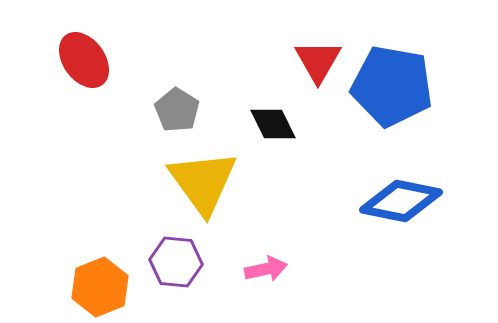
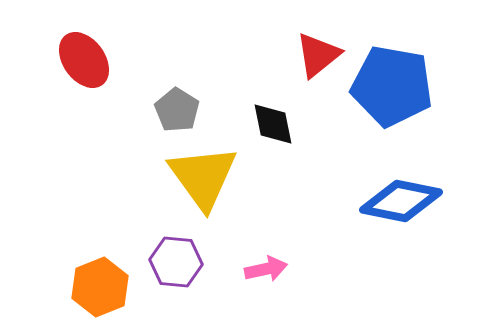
red triangle: moved 6 px up; rotated 21 degrees clockwise
black diamond: rotated 15 degrees clockwise
yellow triangle: moved 5 px up
